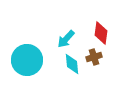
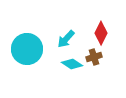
red diamond: rotated 20 degrees clockwise
cyan circle: moved 11 px up
cyan diamond: rotated 50 degrees counterclockwise
